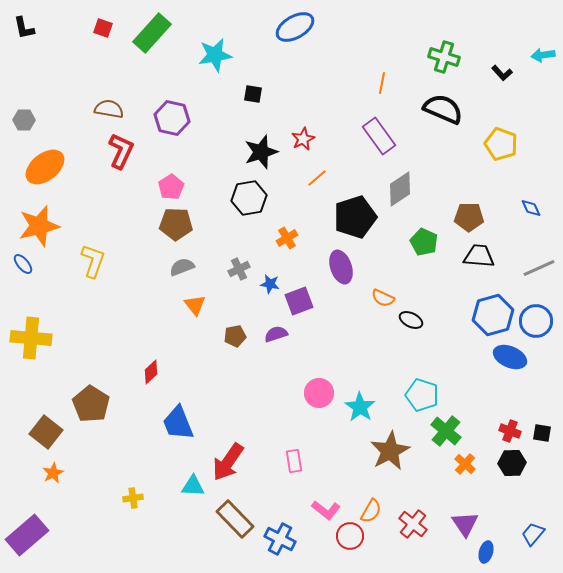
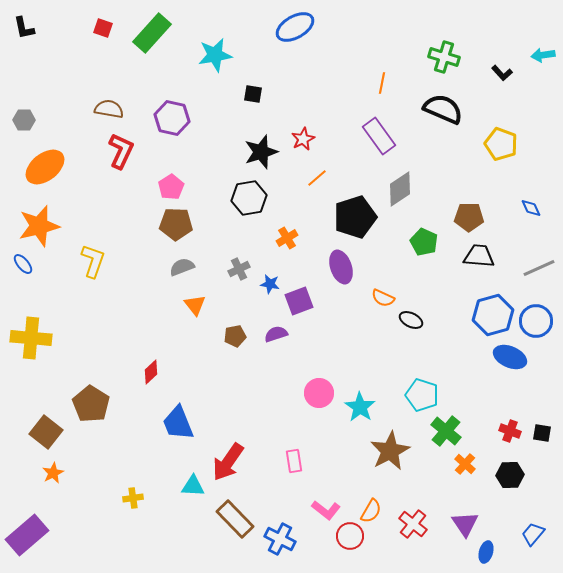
black hexagon at (512, 463): moved 2 px left, 12 px down
